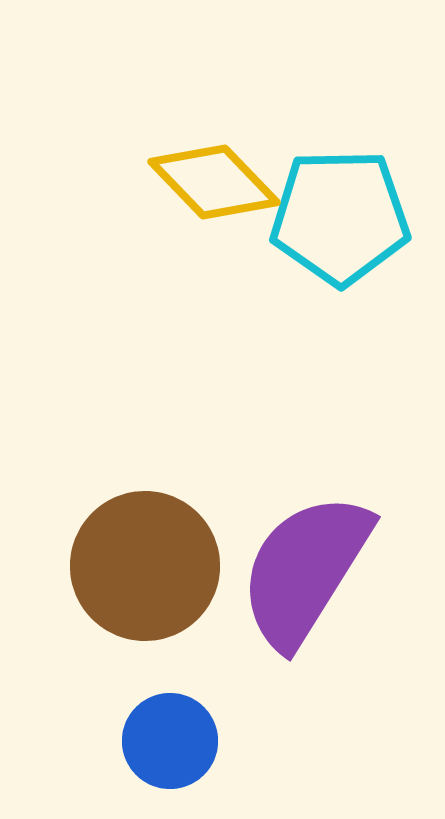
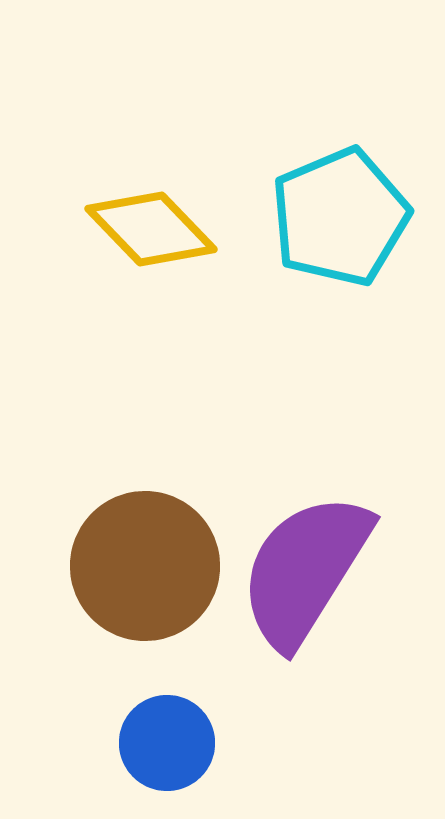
yellow diamond: moved 63 px left, 47 px down
cyan pentagon: rotated 22 degrees counterclockwise
blue circle: moved 3 px left, 2 px down
